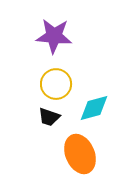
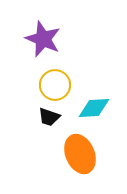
purple star: moved 11 px left, 3 px down; rotated 18 degrees clockwise
yellow circle: moved 1 px left, 1 px down
cyan diamond: rotated 12 degrees clockwise
